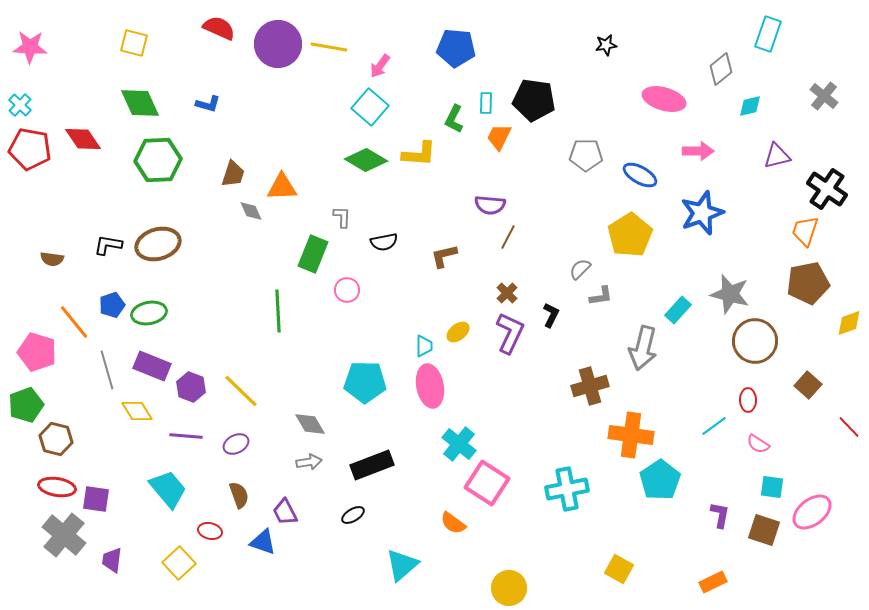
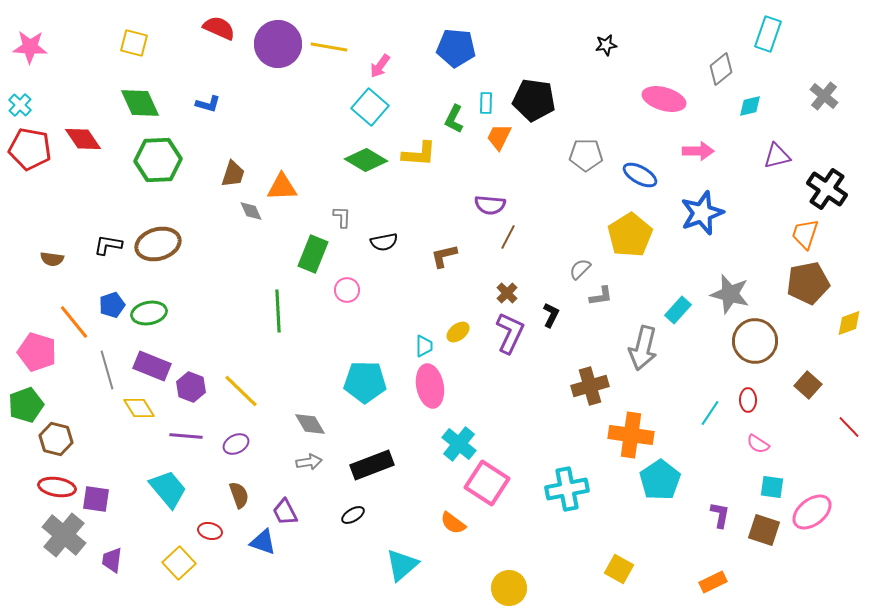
orange trapezoid at (805, 231): moved 3 px down
yellow diamond at (137, 411): moved 2 px right, 3 px up
cyan line at (714, 426): moved 4 px left, 13 px up; rotated 20 degrees counterclockwise
